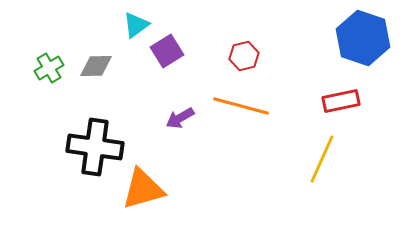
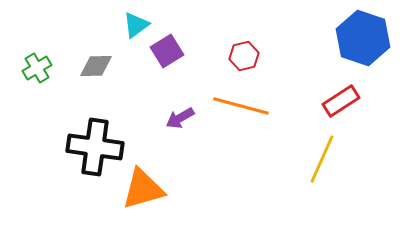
green cross: moved 12 px left
red rectangle: rotated 21 degrees counterclockwise
